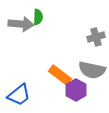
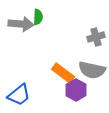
orange rectangle: moved 3 px right, 2 px up
